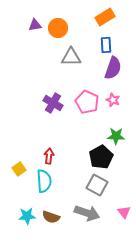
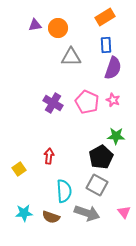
cyan semicircle: moved 20 px right, 10 px down
cyan star: moved 3 px left, 3 px up
